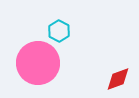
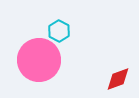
pink circle: moved 1 px right, 3 px up
